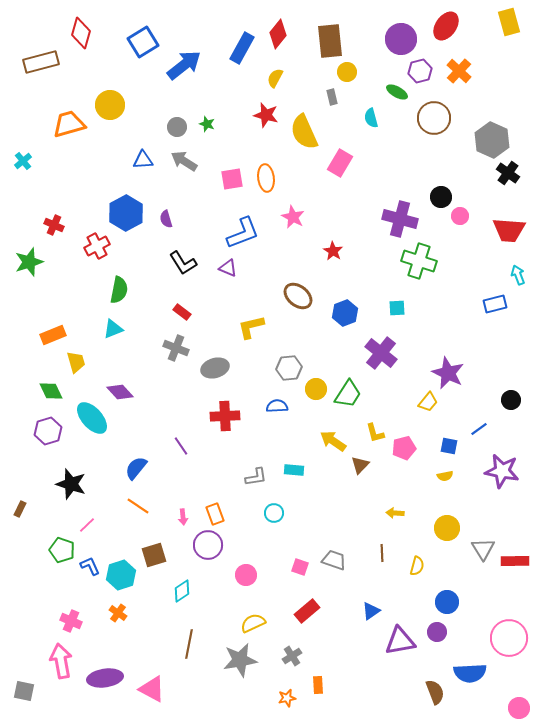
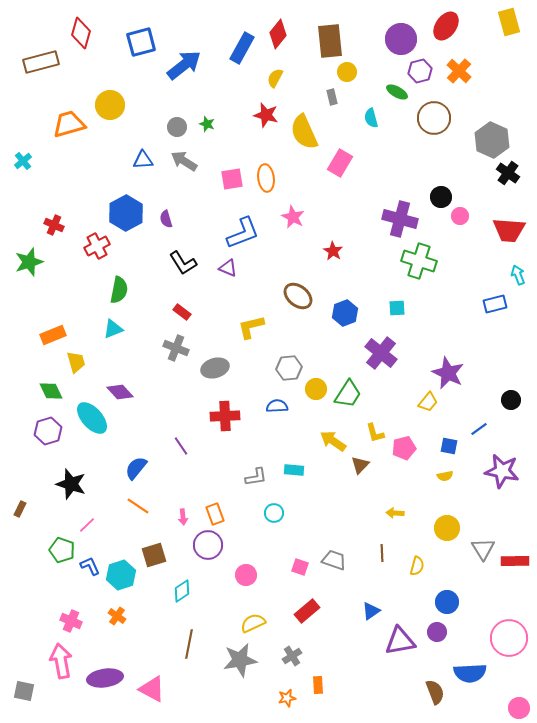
blue square at (143, 42): moved 2 px left; rotated 16 degrees clockwise
orange cross at (118, 613): moved 1 px left, 3 px down
